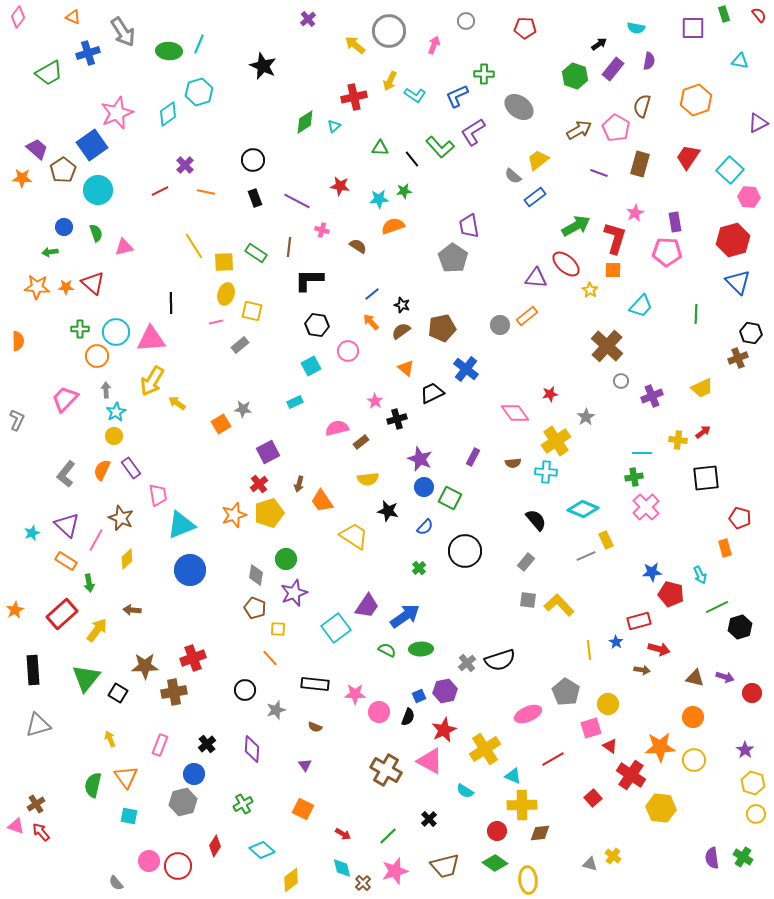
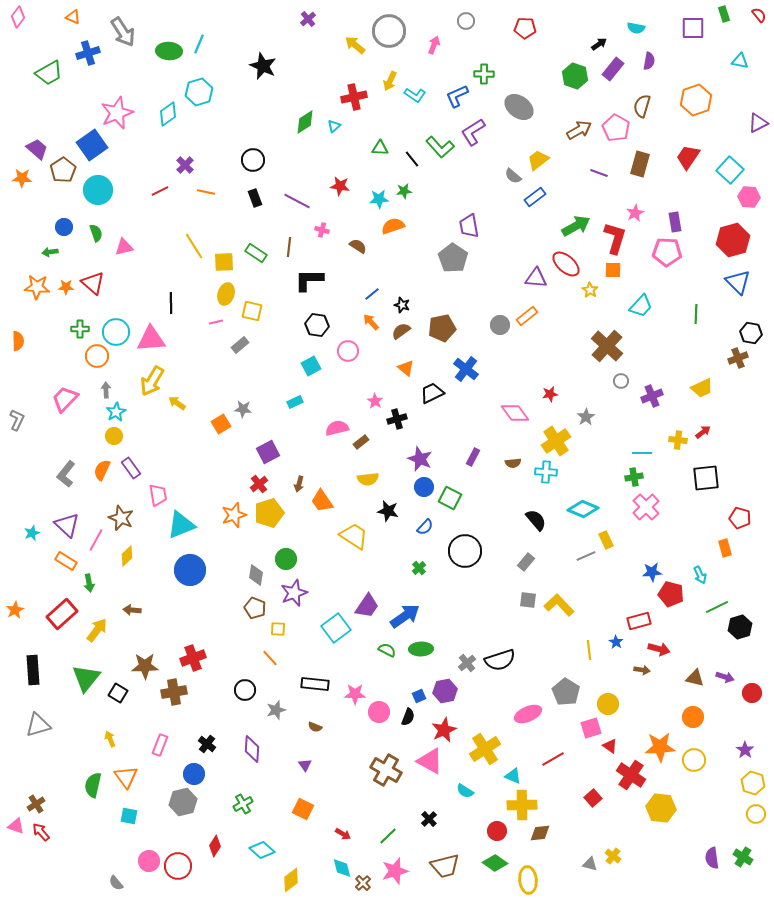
yellow diamond at (127, 559): moved 3 px up
black cross at (207, 744): rotated 12 degrees counterclockwise
